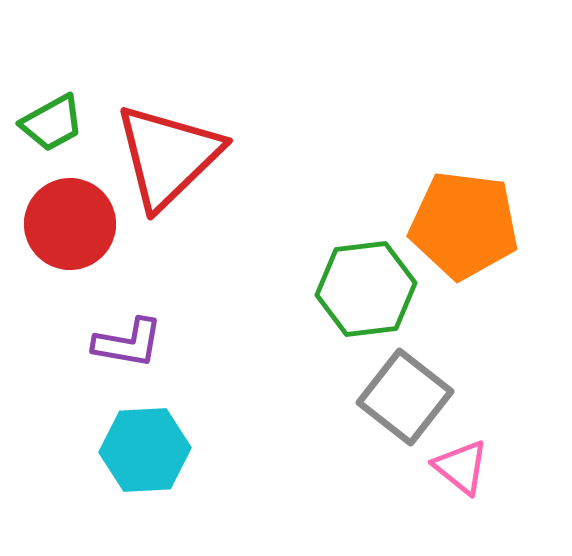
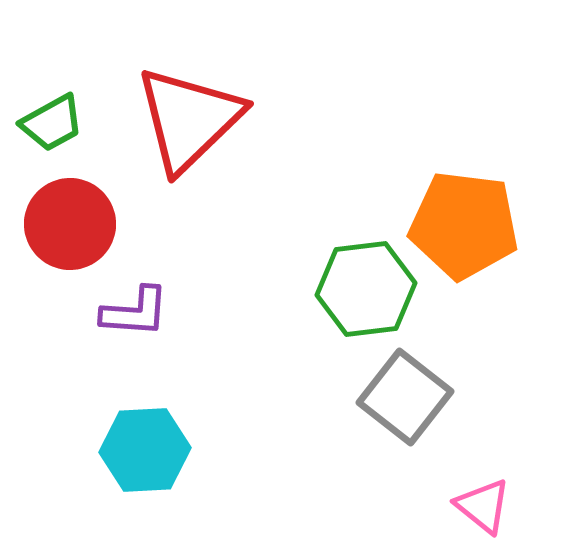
red triangle: moved 21 px right, 37 px up
purple L-shape: moved 7 px right, 31 px up; rotated 6 degrees counterclockwise
pink triangle: moved 22 px right, 39 px down
